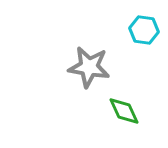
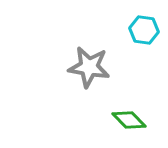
green diamond: moved 5 px right, 9 px down; rotated 20 degrees counterclockwise
